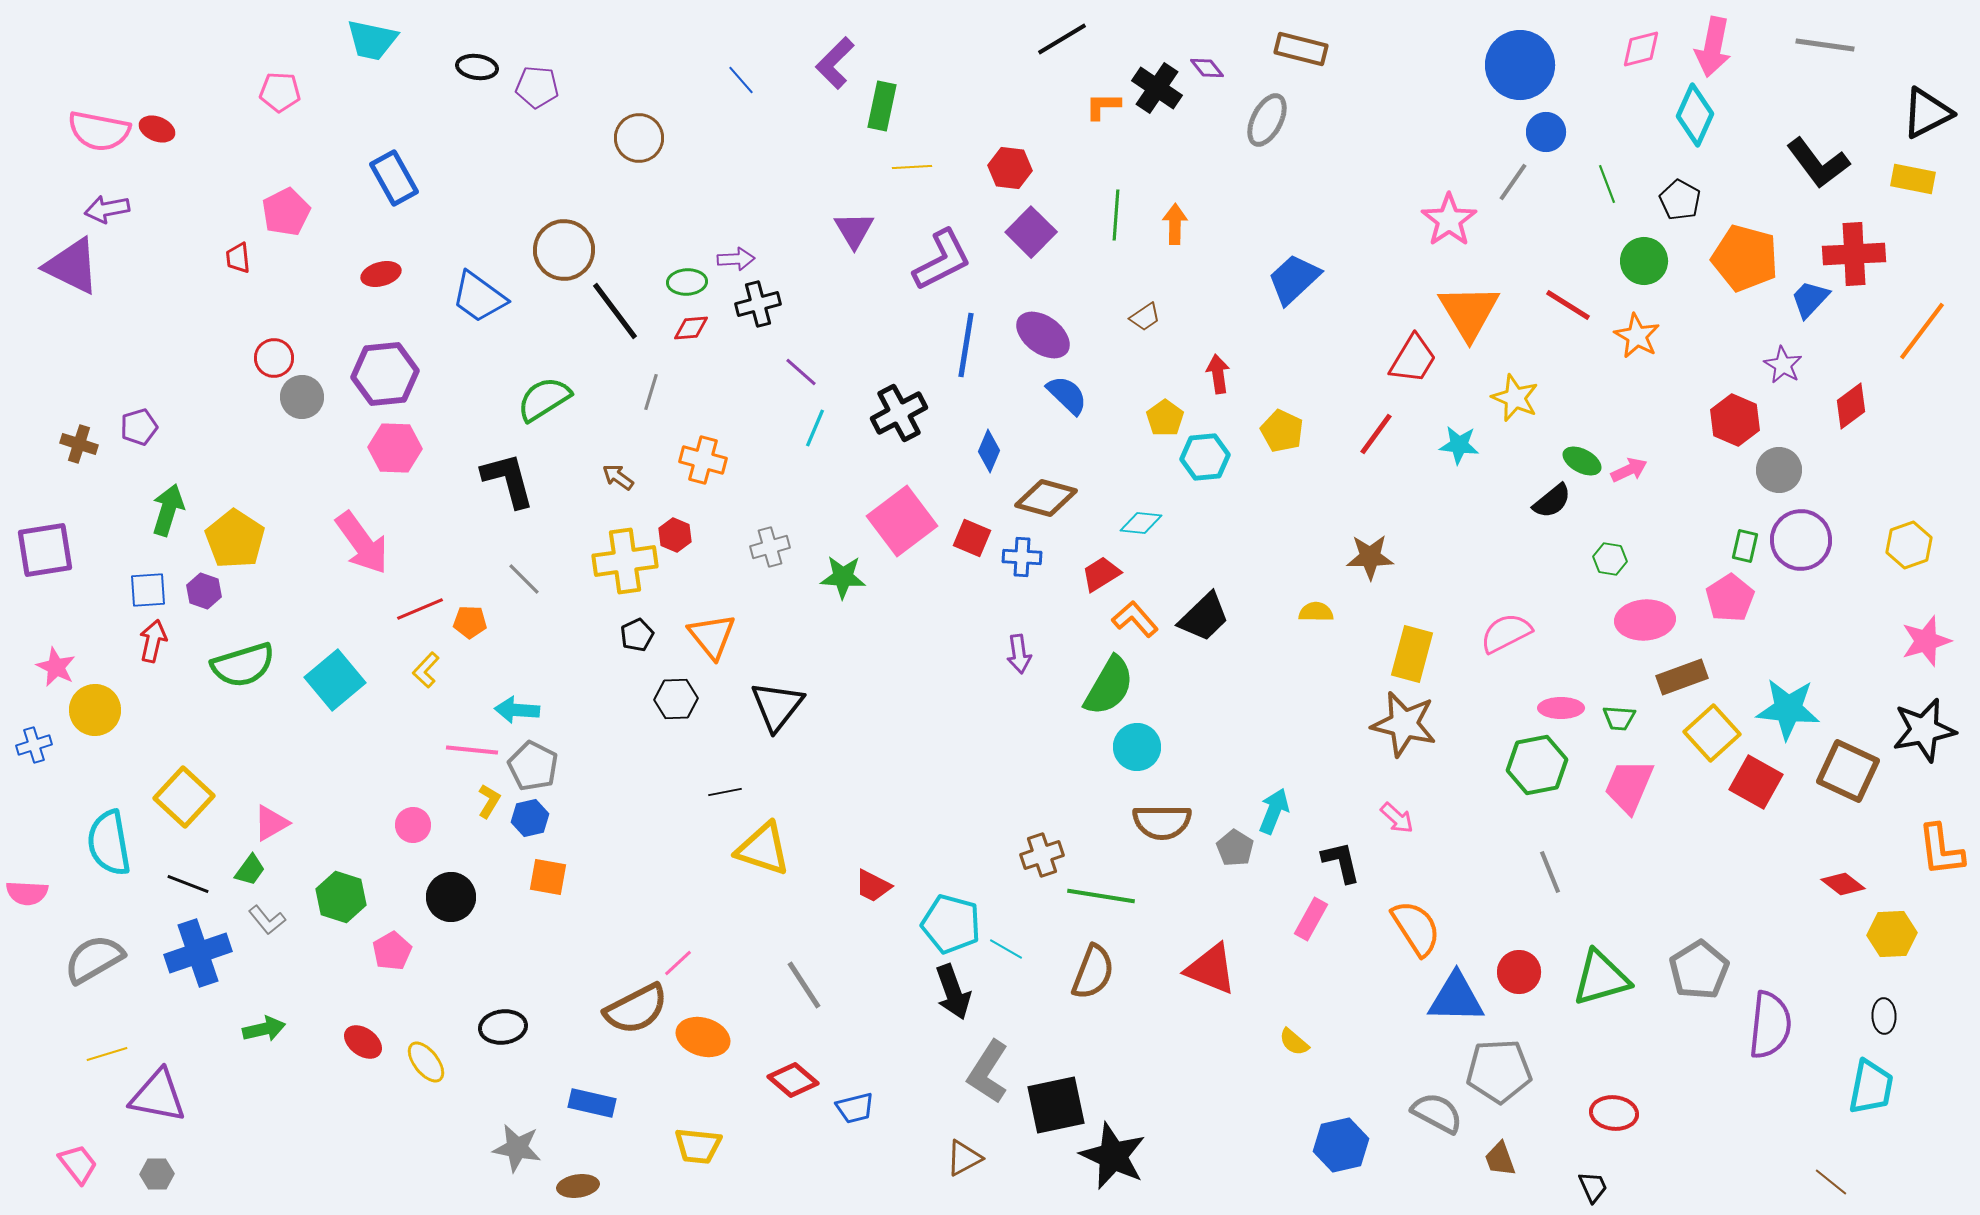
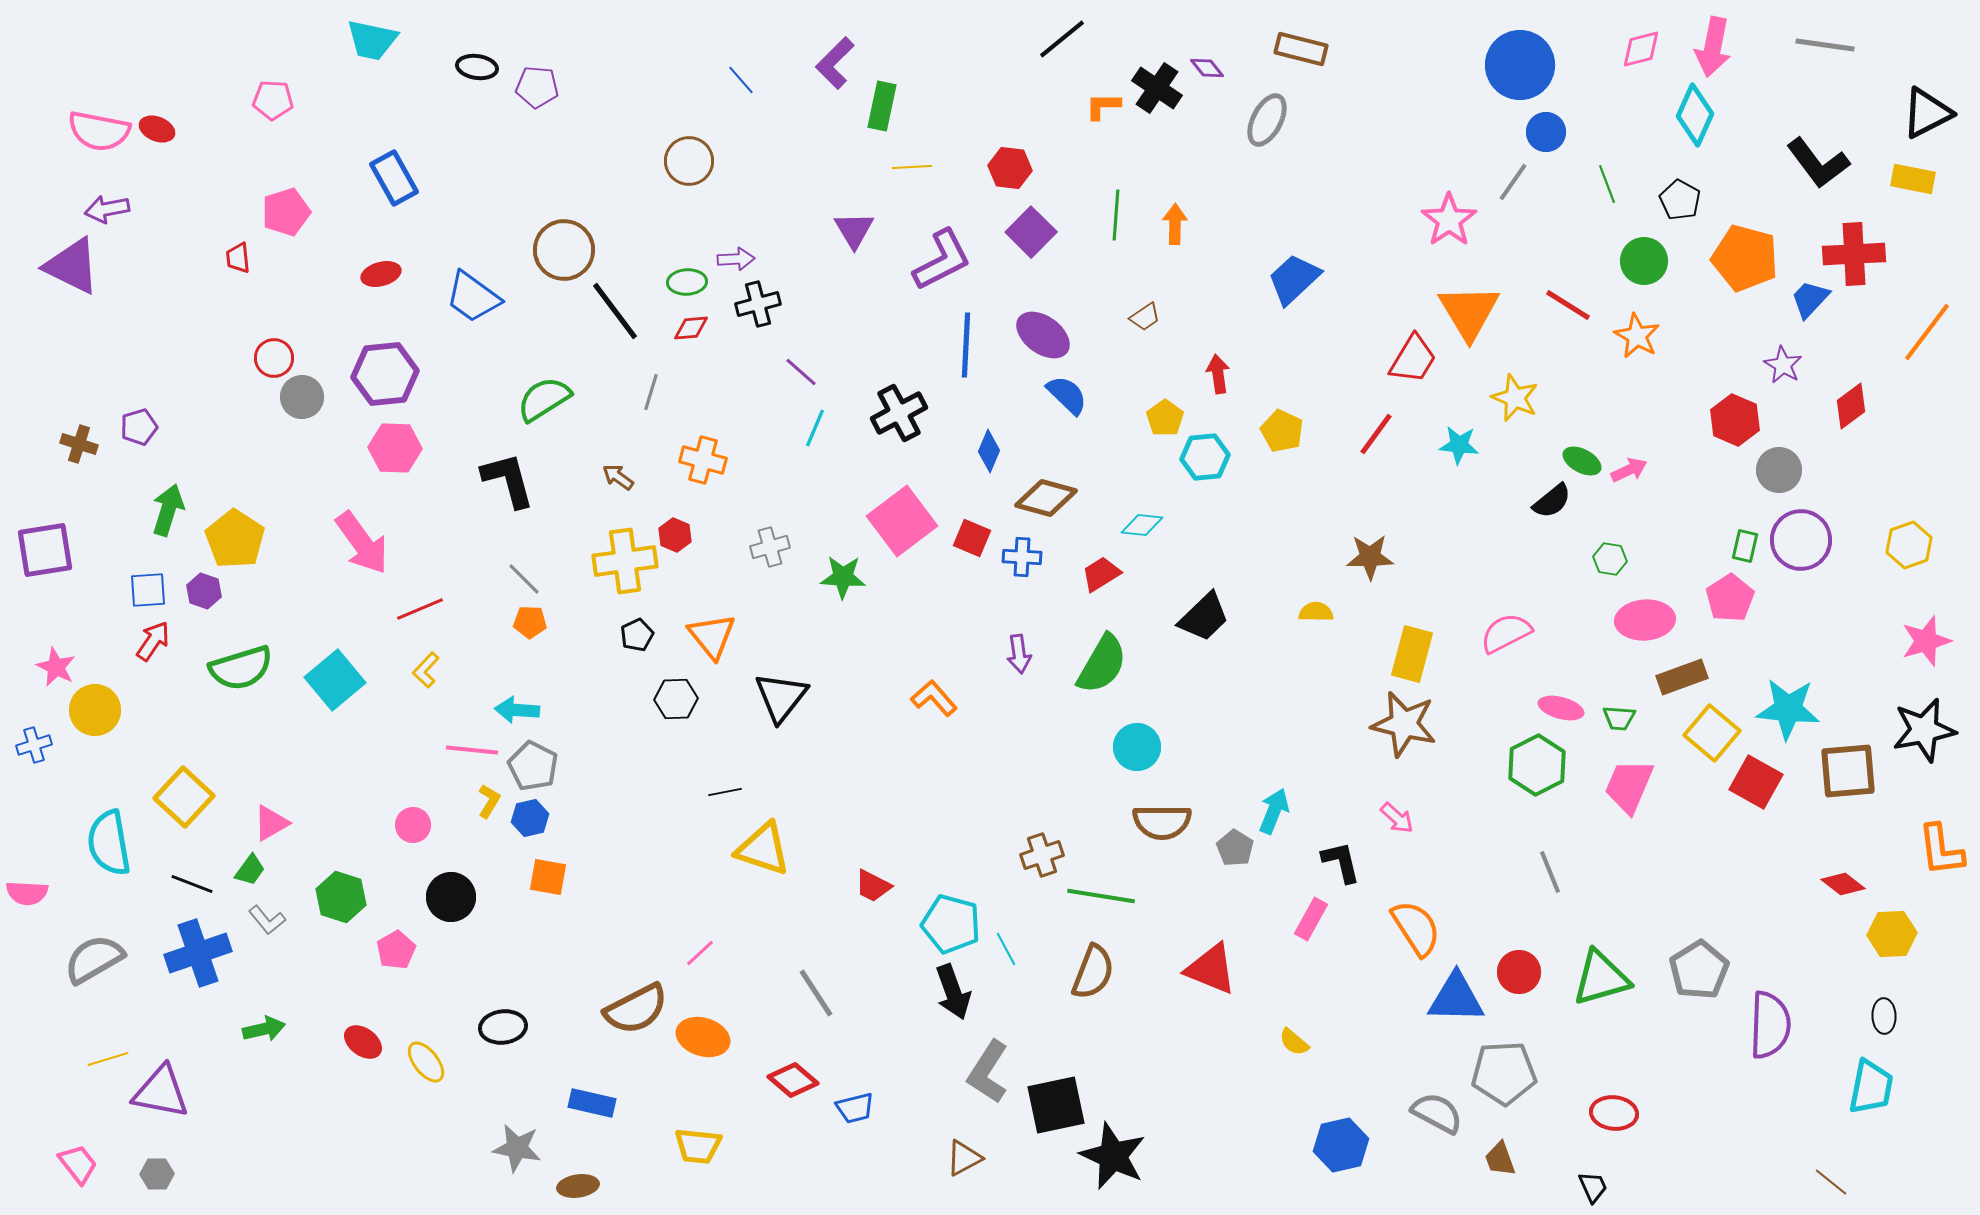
black line at (1062, 39): rotated 8 degrees counterclockwise
pink pentagon at (280, 92): moved 7 px left, 8 px down
brown circle at (639, 138): moved 50 px right, 23 px down
pink pentagon at (286, 212): rotated 9 degrees clockwise
blue trapezoid at (479, 297): moved 6 px left
orange line at (1922, 331): moved 5 px right, 1 px down
blue line at (966, 345): rotated 6 degrees counterclockwise
cyan diamond at (1141, 523): moved 1 px right, 2 px down
orange L-shape at (1135, 619): moved 201 px left, 79 px down
orange pentagon at (470, 622): moved 60 px right
red arrow at (153, 641): rotated 21 degrees clockwise
green semicircle at (243, 665): moved 2 px left, 3 px down
green semicircle at (1109, 686): moved 7 px left, 22 px up
black triangle at (777, 706): moved 4 px right, 9 px up
pink ellipse at (1561, 708): rotated 15 degrees clockwise
yellow square at (1712, 733): rotated 8 degrees counterclockwise
green hexagon at (1537, 765): rotated 16 degrees counterclockwise
brown square at (1848, 771): rotated 30 degrees counterclockwise
black line at (188, 884): moved 4 px right
cyan line at (1006, 949): rotated 32 degrees clockwise
pink pentagon at (392, 951): moved 4 px right, 1 px up
pink line at (678, 963): moved 22 px right, 10 px up
gray line at (804, 985): moved 12 px right, 8 px down
purple semicircle at (1770, 1025): rotated 4 degrees counterclockwise
yellow line at (107, 1054): moved 1 px right, 5 px down
gray pentagon at (1499, 1071): moved 5 px right, 2 px down
purple triangle at (158, 1096): moved 3 px right, 4 px up
